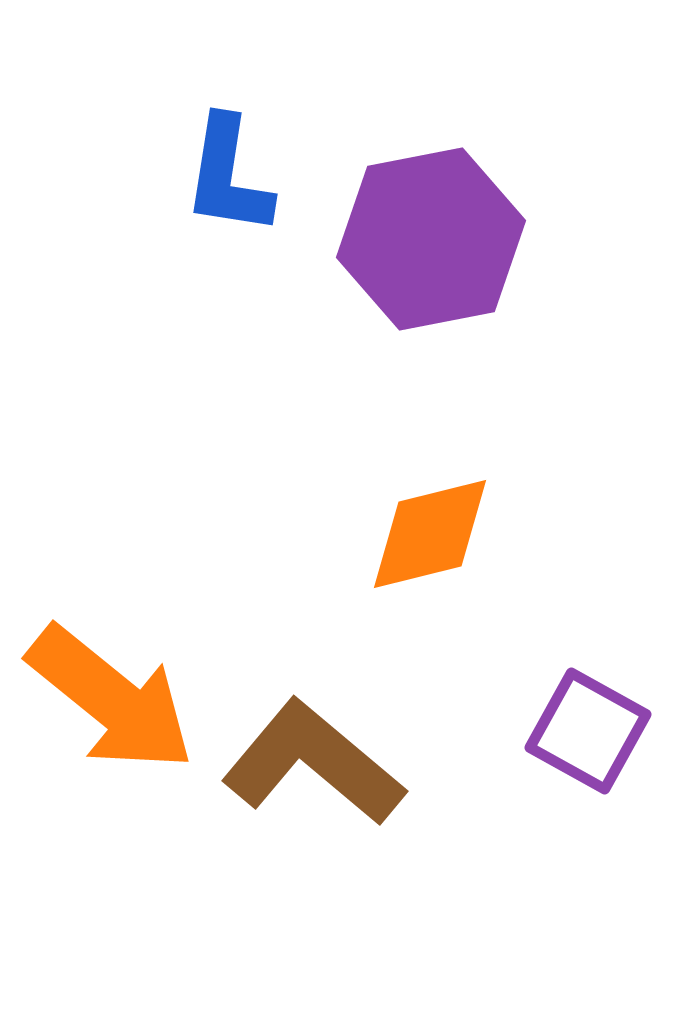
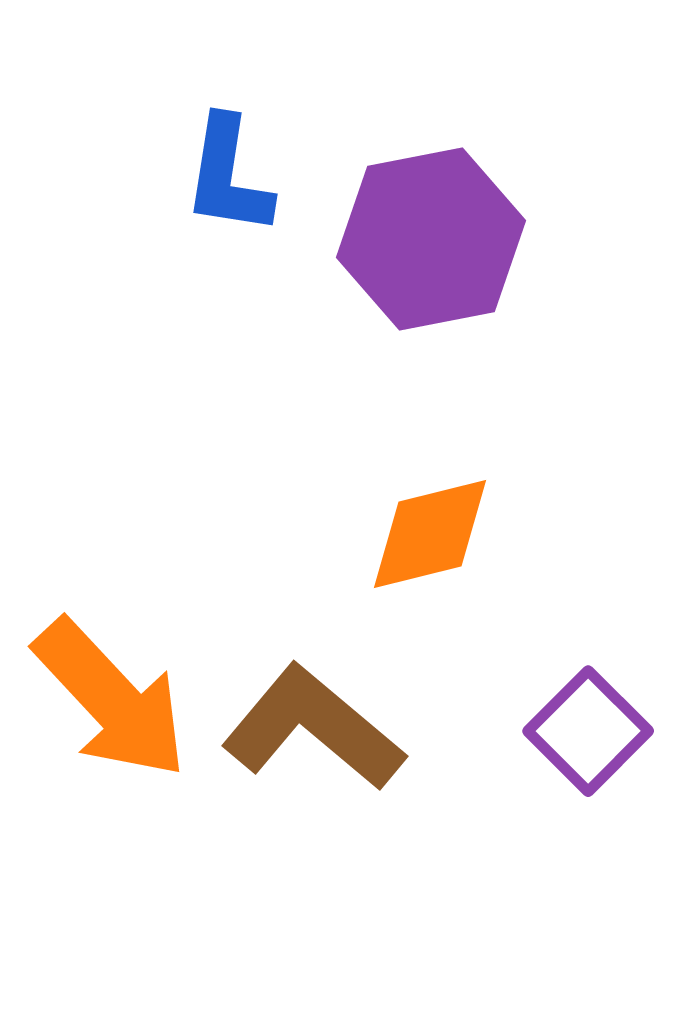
orange arrow: rotated 8 degrees clockwise
purple square: rotated 16 degrees clockwise
brown L-shape: moved 35 px up
